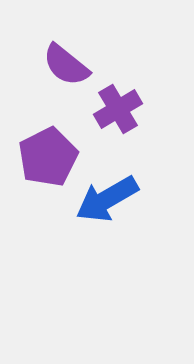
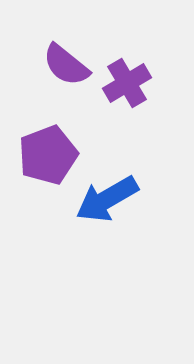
purple cross: moved 9 px right, 26 px up
purple pentagon: moved 2 px up; rotated 6 degrees clockwise
